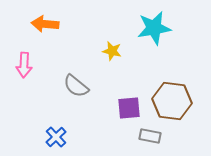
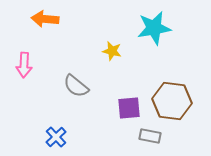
orange arrow: moved 5 px up
